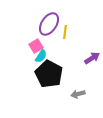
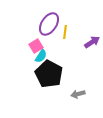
purple arrow: moved 16 px up
